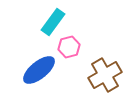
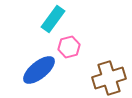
cyan rectangle: moved 3 px up
brown cross: moved 4 px right, 3 px down; rotated 12 degrees clockwise
